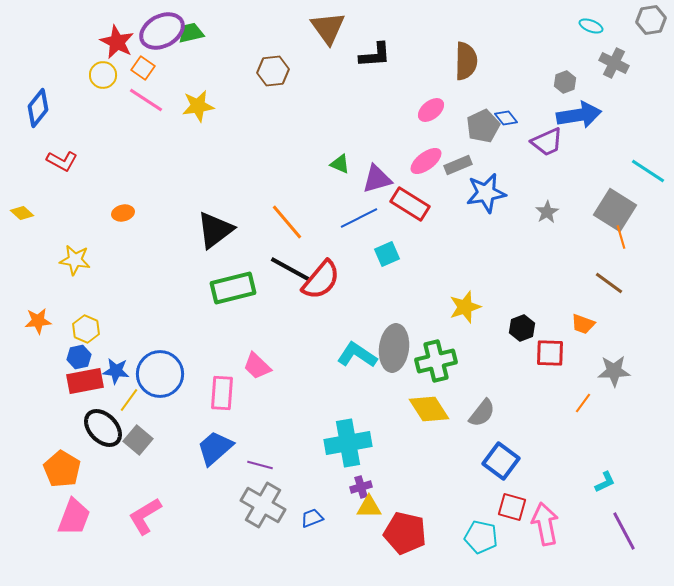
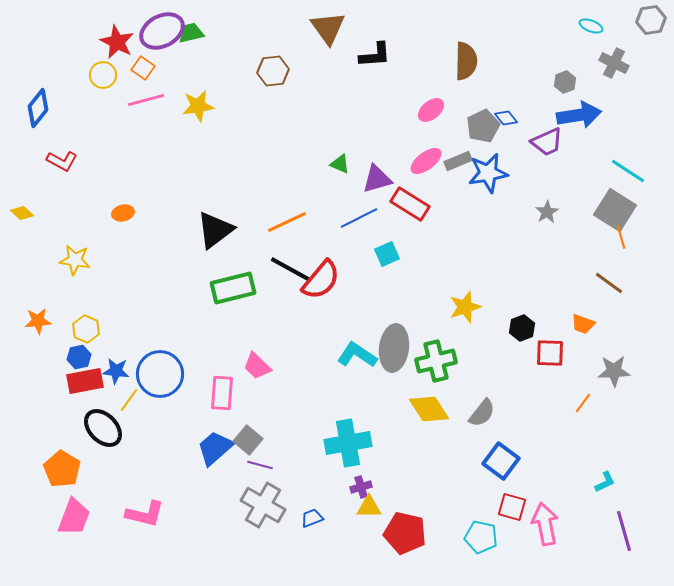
pink line at (146, 100): rotated 48 degrees counterclockwise
gray rectangle at (458, 165): moved 4 px up
cyan line at (648, 171): moved 20 px left
blue star at (486, 193): moved 2 px right, 20 px up
orange line at (287, 222): rotated 75 degrees counterclockwise
gray square at (138, 440): moved 110 px right
pink L-shape at (145, 516): moved 2 px up; rotated 135 degrees counterclockwise
purple line at (624, 531): rotated 12 degrees clockwise
